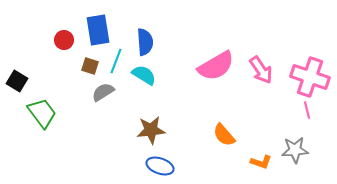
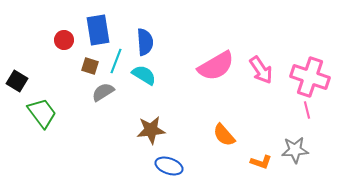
blue ellipse: moved 9 px right
